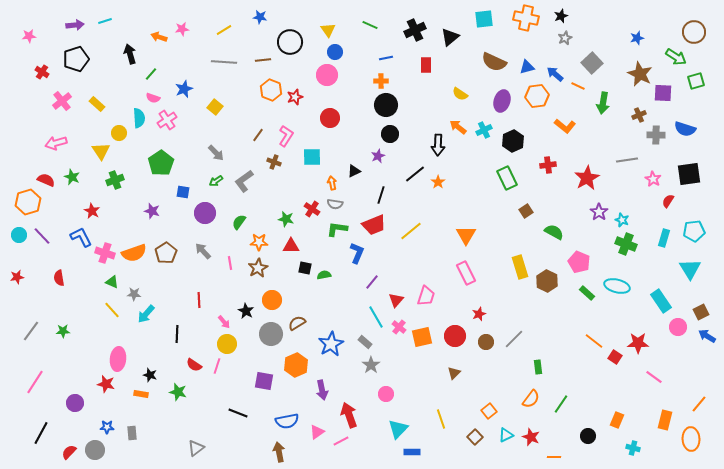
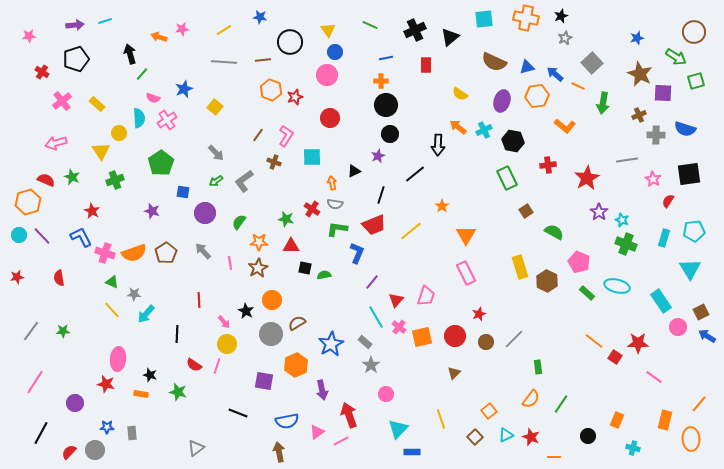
green line at (151, 74): moved 9 px left
black hexagon at (513, 141): rotated 25 degrees counterclockwise
orange star at (438, 182): moved 4 px right, 24 px down
